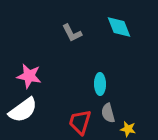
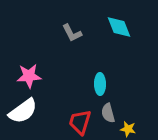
pink star: rotated 15 degrees counterclockwise
white semicircle: moved 1 px down
